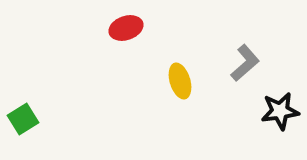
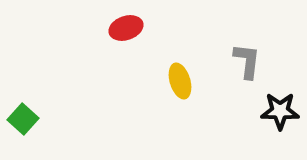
gray L-shape: moved 2 px right, 2 px up; rotated 42 degrees counterclockwise
black star: rotated 9 degrees clockwise
green square: rotated 16 degrees counterclockwise
